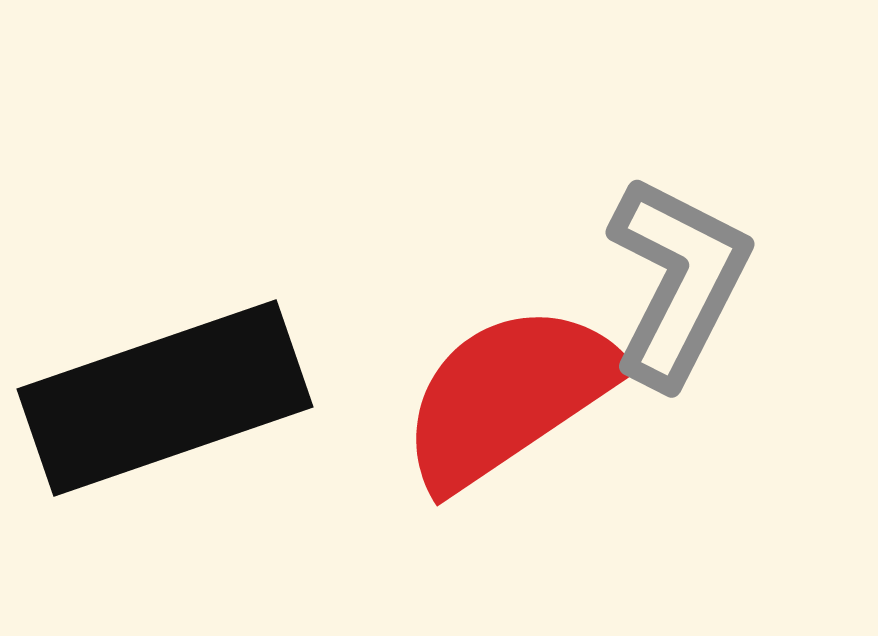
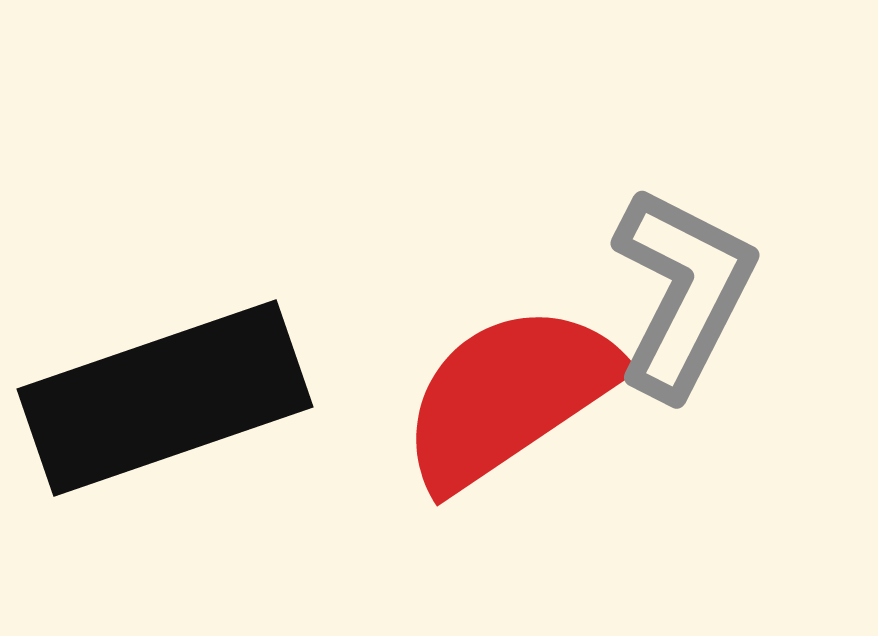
gray L-shape: moved 5 px right, 11 px down
